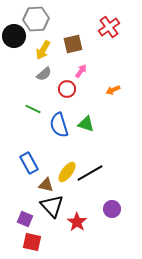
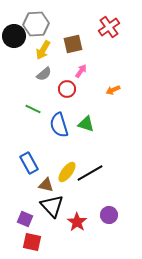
gray hexagon: moved 5 px down
purple circle: moved 3 px left, 6 px down
